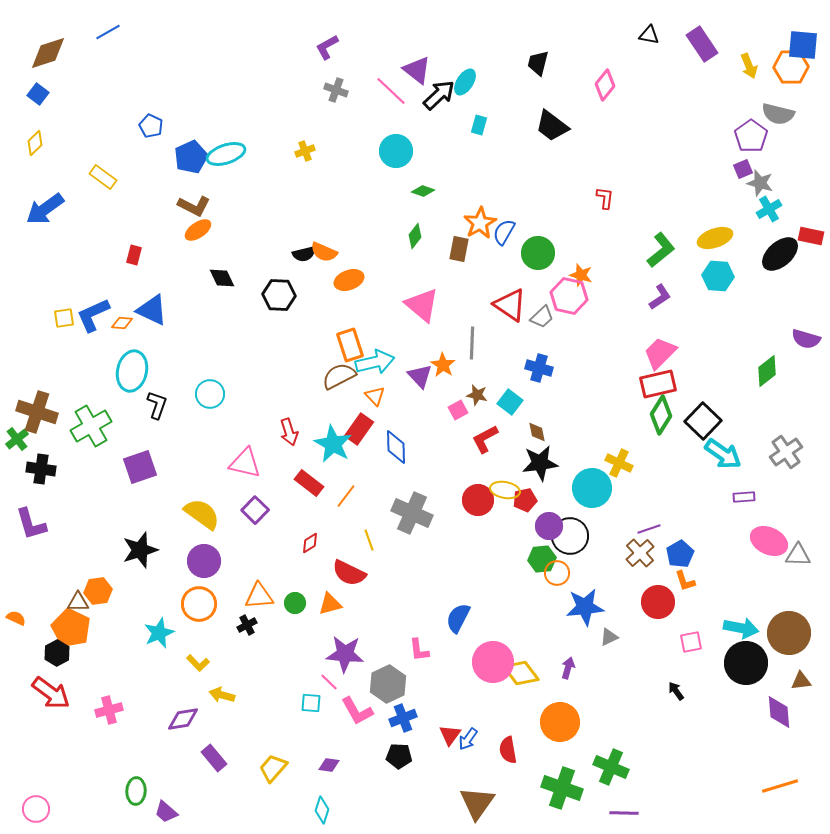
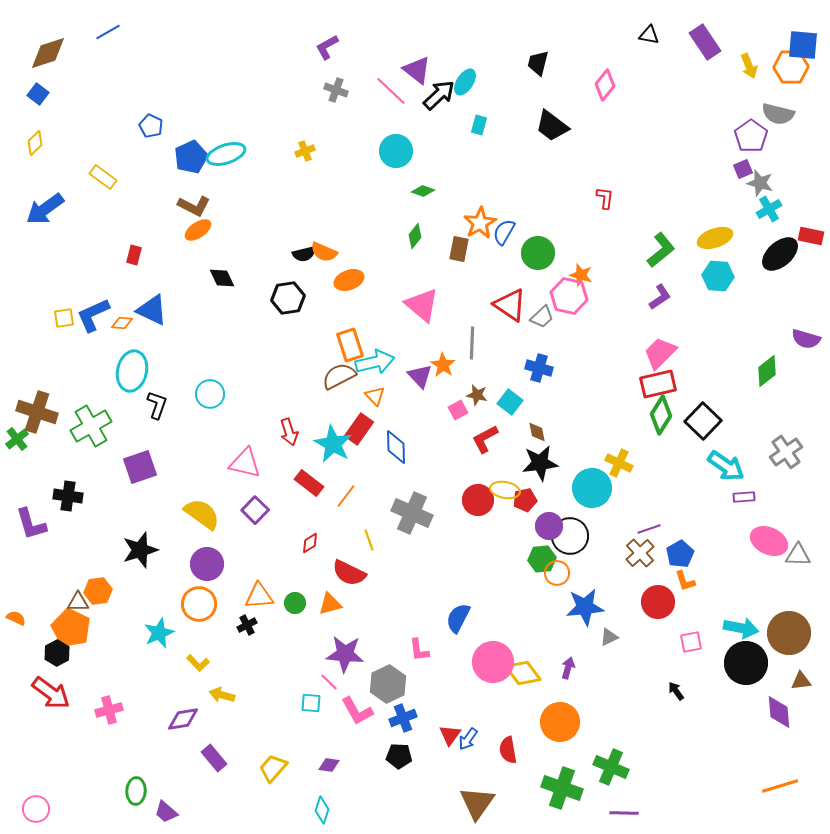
purple rectangle at (702, 44): moved 3 px right, 2 px up
black hexagon at (279, 295): moved 9 px right, 3 px down; rotated 12 degrees counterclockwise
cyan arrow at (723, 454): moved 3 px right, 12 px down
black cross at (41, 469): moved 27 px right, 27 px down
purple circle at (204, 561): moved 3 px right, 3 px down
yellow diamond at (521, 673): moved 2 px right
